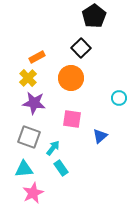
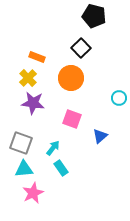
black pentagon: rotated 25 degrees counterclockwise
orange rectangle: rotated 49 degrees clockwise
purple star: moved 1 px left
pink square: rotated 12 degrees clockwise
gray square: moved 8 px left, 6 px down
